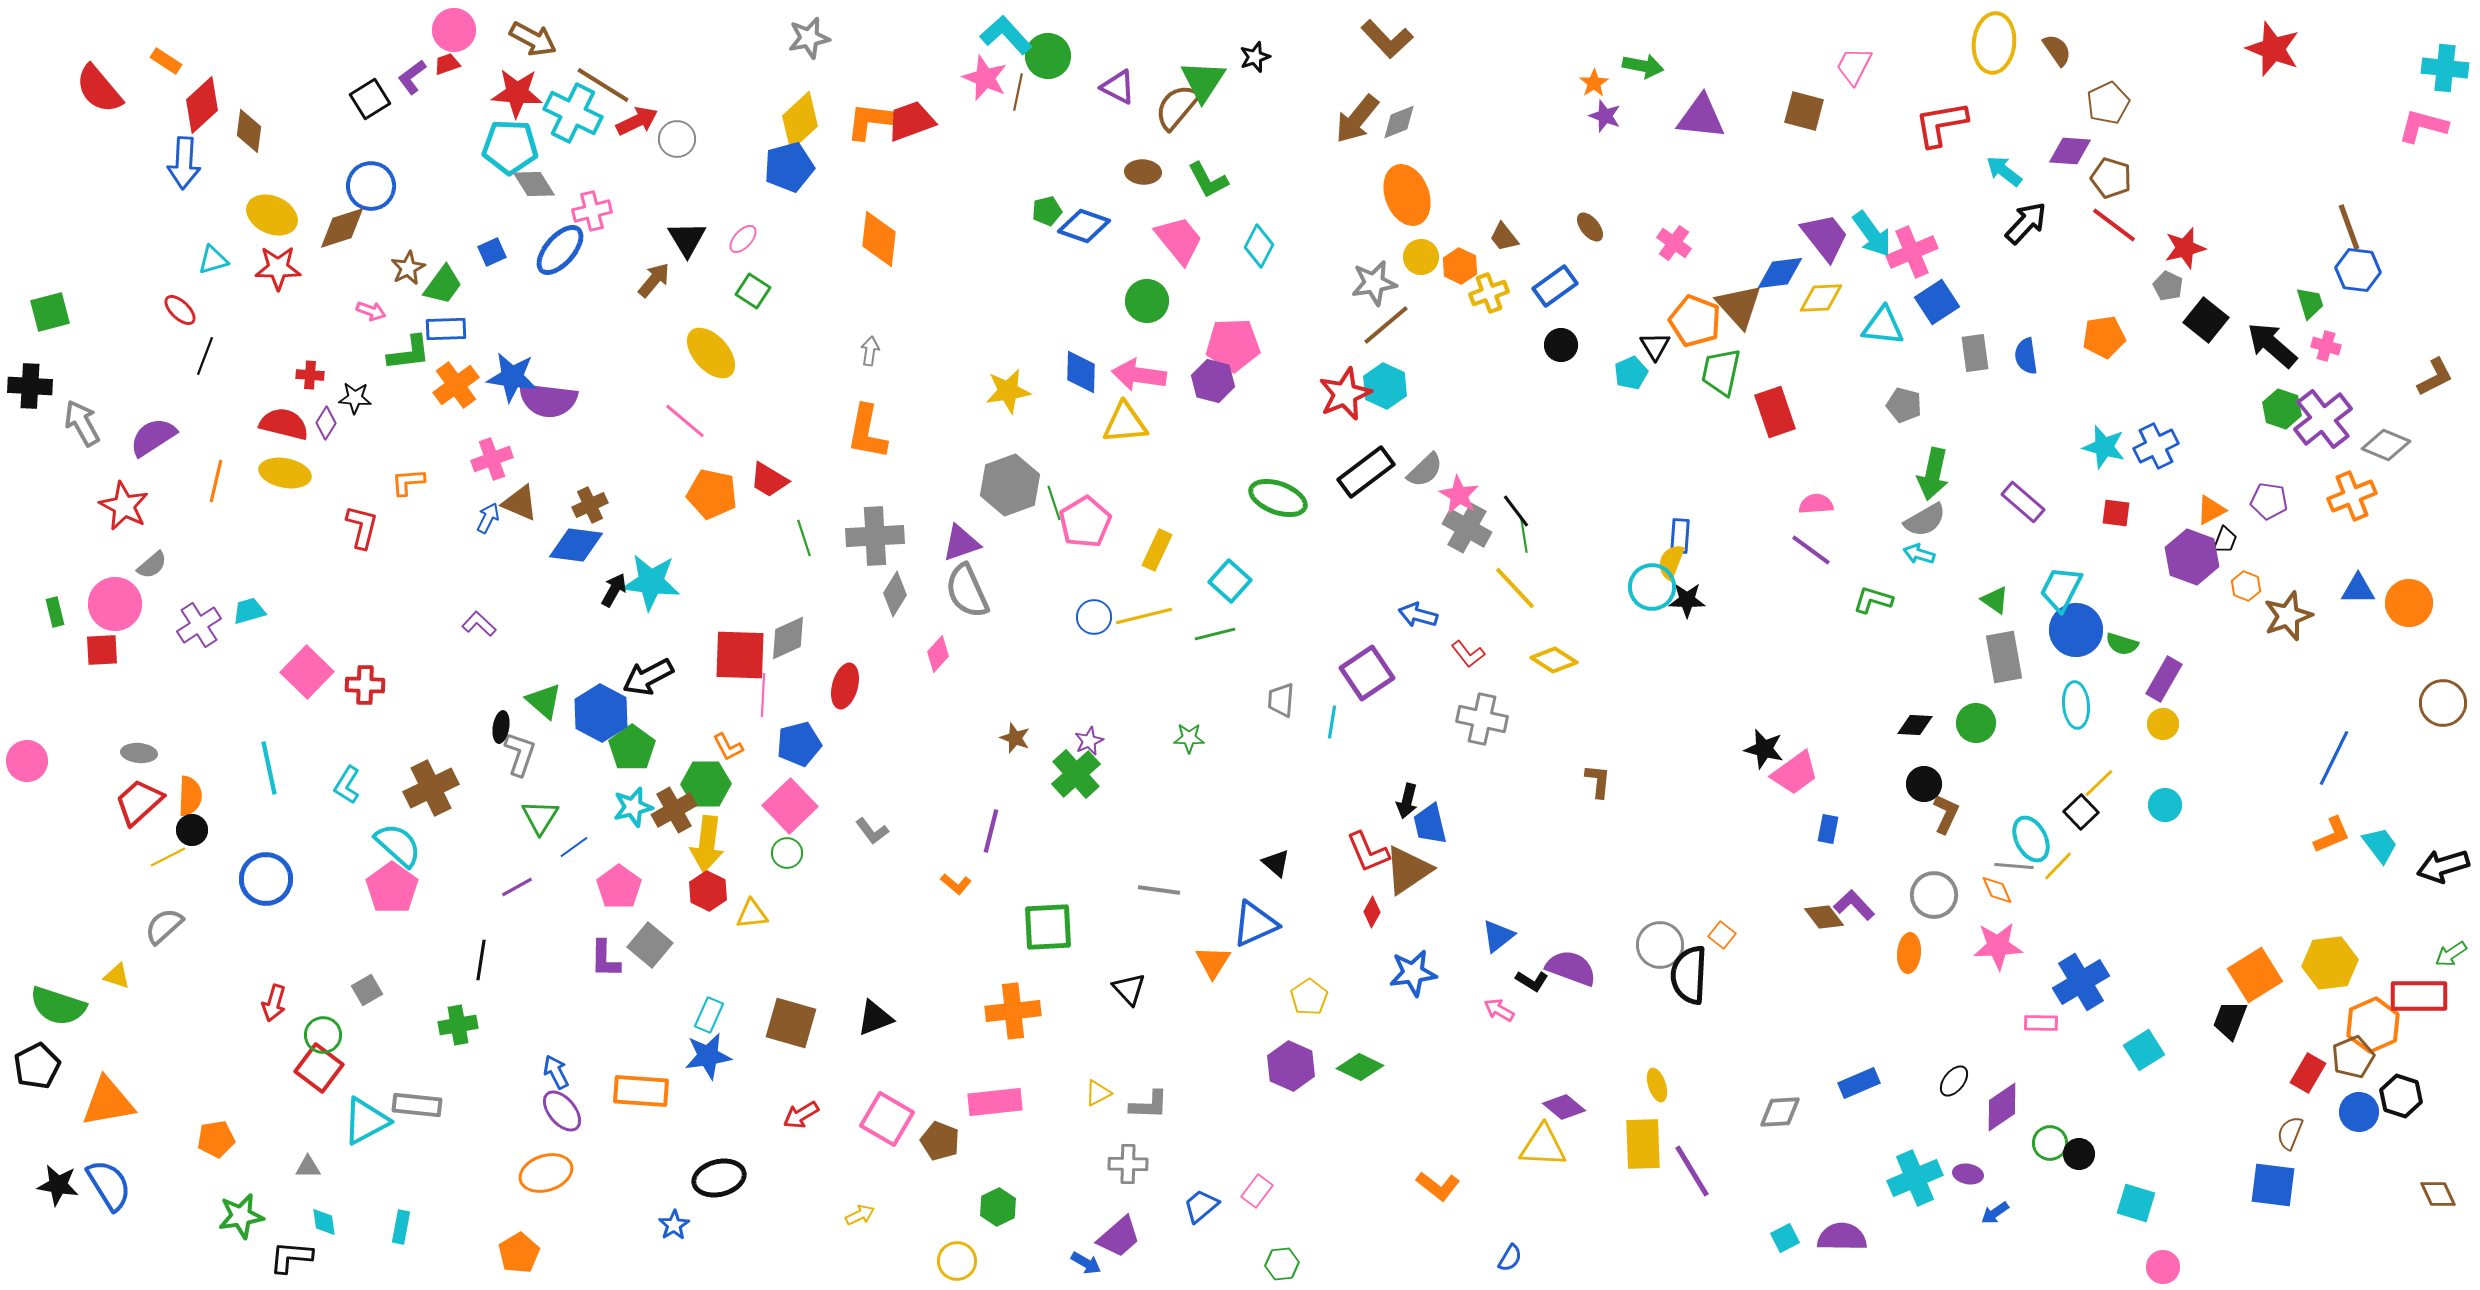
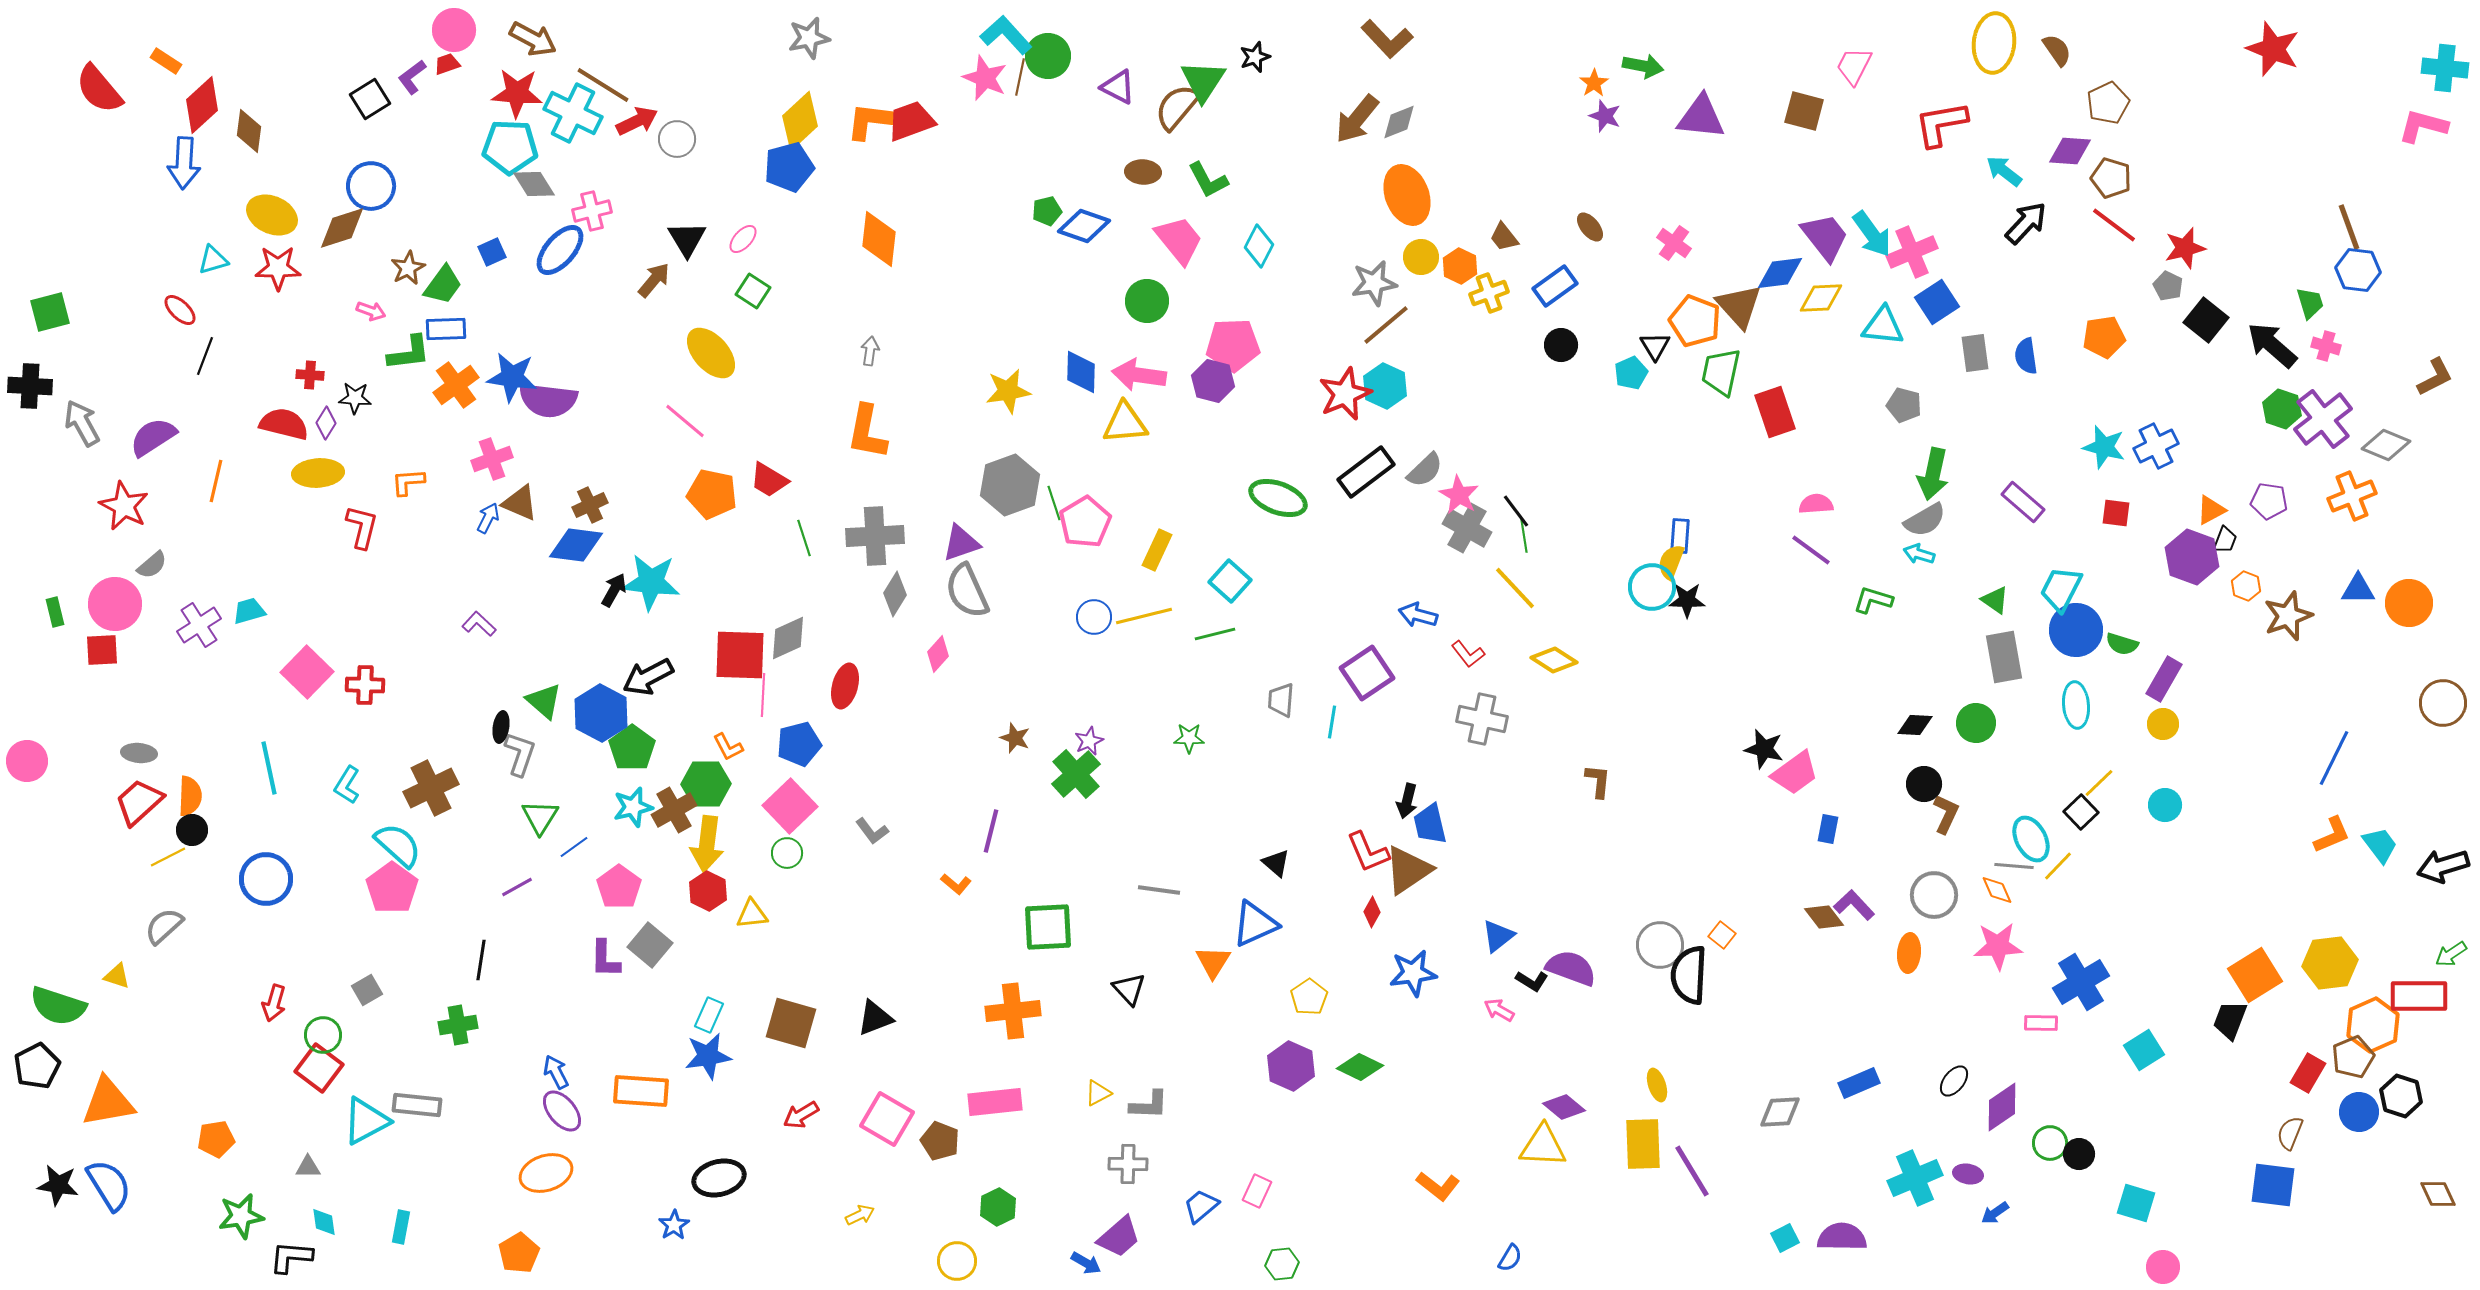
brown line at (1018, 92): moved 2 px right, 15 px up
yellow ellipse at (285, 473): moved 33 px right; rotated 15 degrees counterclockwise
pink rectangle at (1257, 1191): rotated 12 degrees counterclockwise
